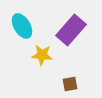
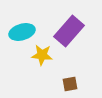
cyan ellipse: moved 6 px down; rotated 75 degrees counterclockwise
purple rectangle: moved 2 px left, 1 px down
